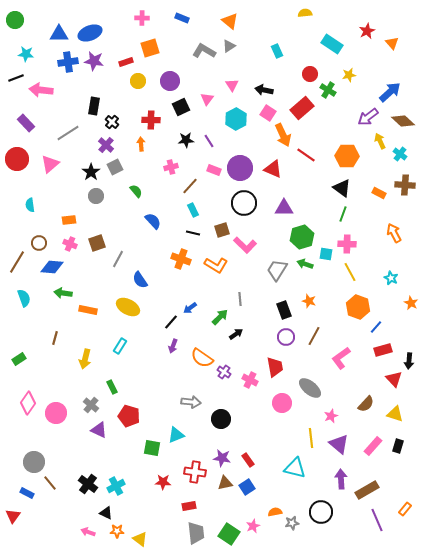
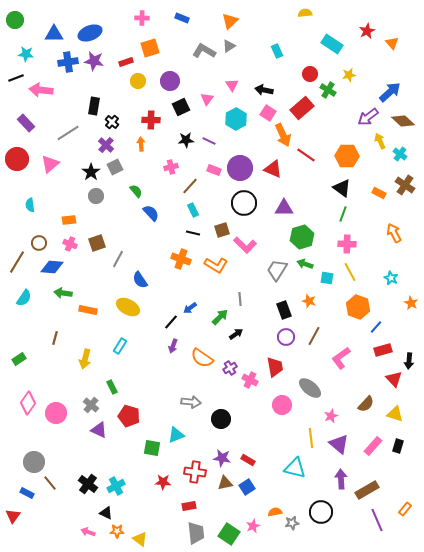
orange triangle at (230, 21): rotated 36 degrees clockwise
blue triangle at (59, 34): moved 5 px left
purple line at (209, 141): rotated 32 degrees counterclockwise
brown cross at (405, 185): rotated 30 degrees clockwise
blue semicircle at (153, 221): moved 2 px left, 8 px up
cyan square at (326, 254): moved 1 px right, 24 px down
cyan semicircle at (24, 298): rotated 54 degrees clockwise
purple cross at (224, 372): moved 6 px right, 4 px up; rotated 24 degrees clockwise
pink circle at (282, 403): moved 2 px down
red rectangle at (248, 460): rotated 24 degrees counterclockwise
